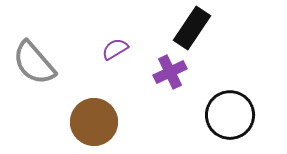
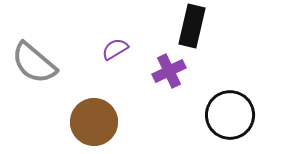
black rectangle: moved 2 px up; rotated 21 degrees counterclockwise
gray semicircle: rotated 9 degrees counterclockwise
purple cross: moved 1 px left, 1 px up
